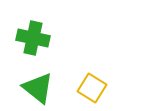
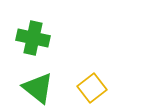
yellow square: rotated 20 degrees clockwise
